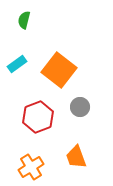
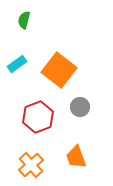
orange cross: moved 2 px up; rotated 10 degrees counterclockwise
